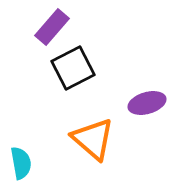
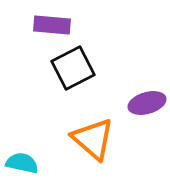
purple rectangle: moved 2 px up; rotated 54 degrees clockwise
cyan semicircle: moved 1 px right; rotated 68 degrees counterclockwise
